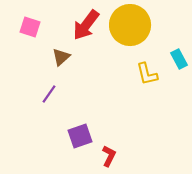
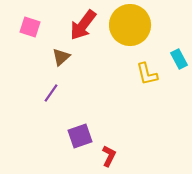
red arrow: moved 3 px left
purple line: moved 2 px right, 1 px up
